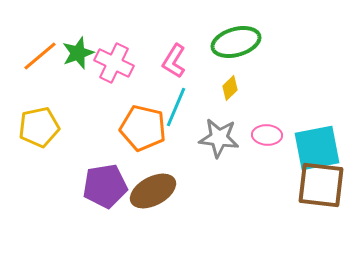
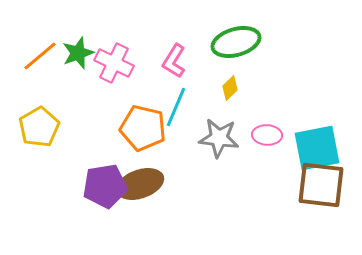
yellow pentagon: rotated 18 degrees counterclockwise
brown ellipse: moved 13 px left, 7 px up; rotated 9 degrees clockwise
